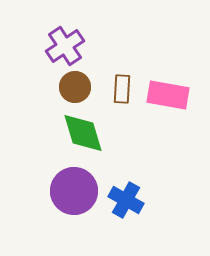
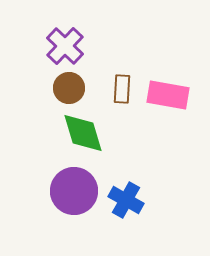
purple cross: rotated 12 degrees counterclockwise
brown circle: moved 6 px left, 1 px down
